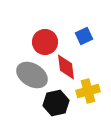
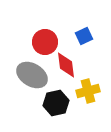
red diamond: moved 2 px up
